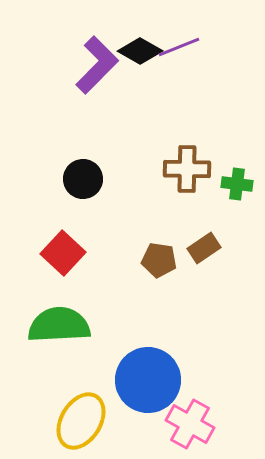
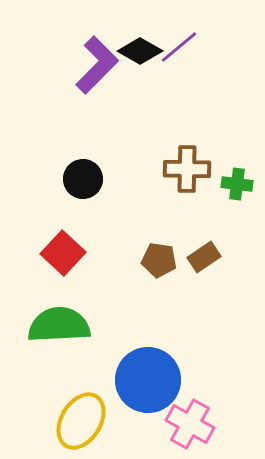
purple line: rotated 18 degrees counterclockwise
brown rectangle: moved 9 px down
